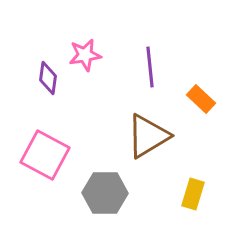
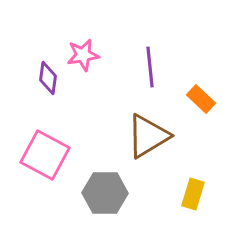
pink star: moved 2 px left
